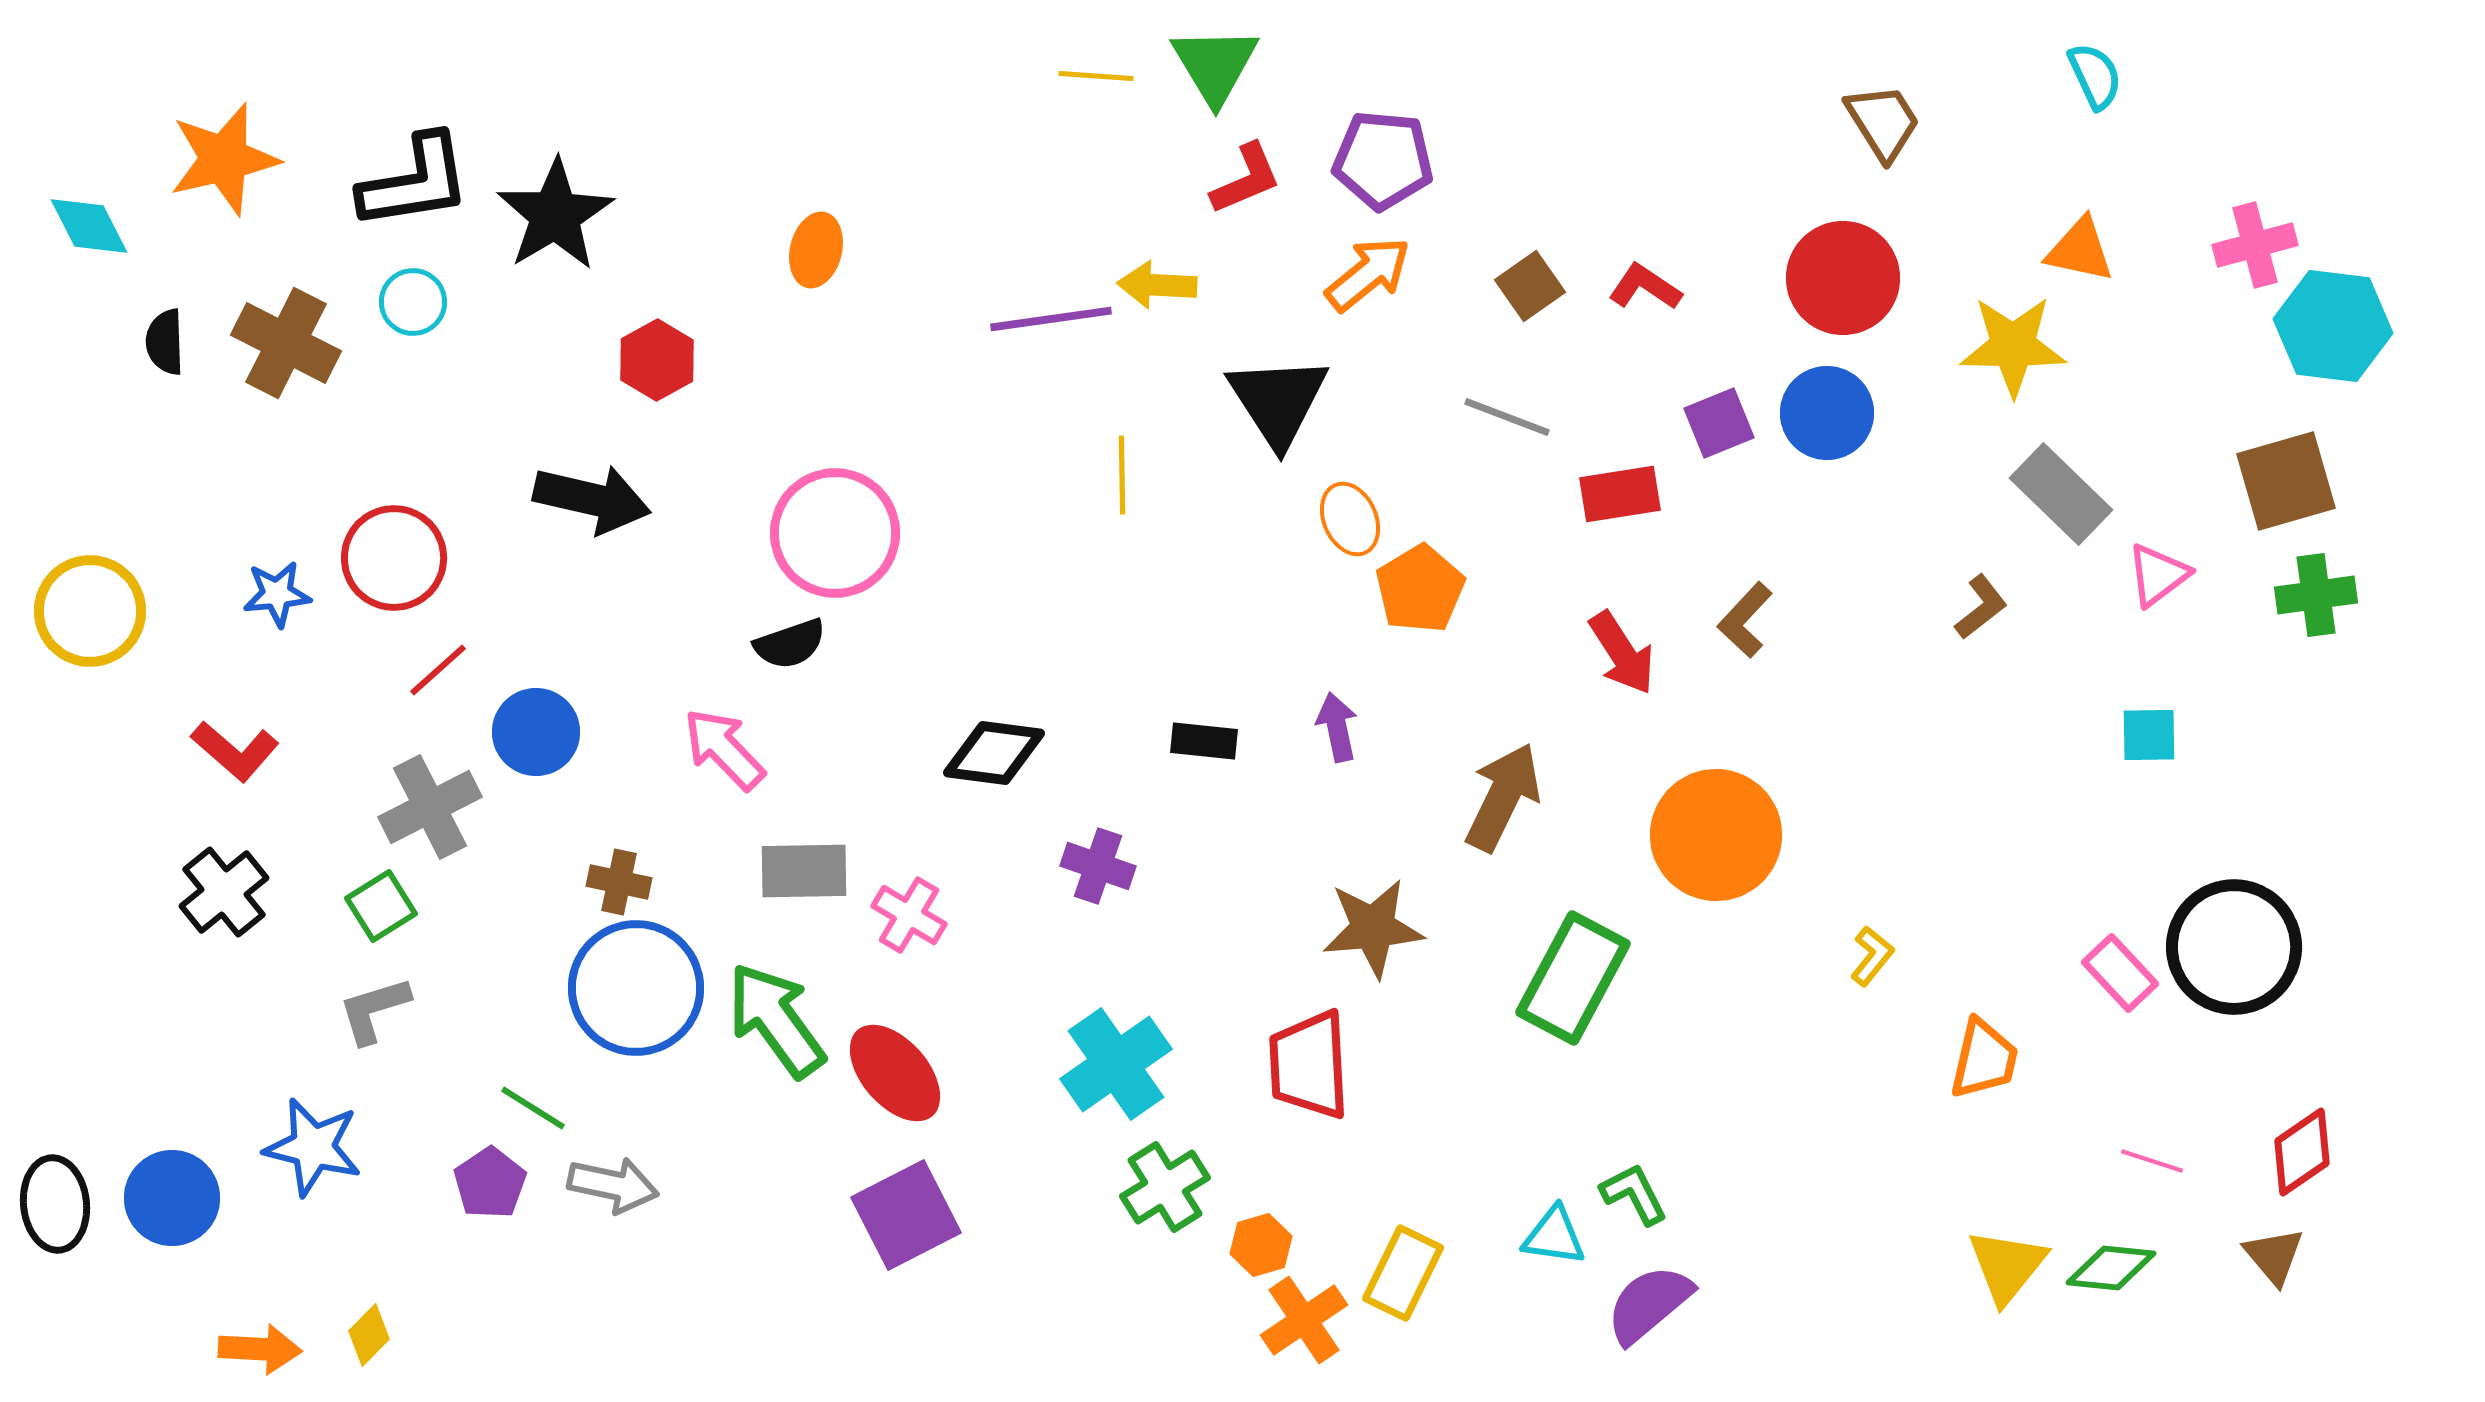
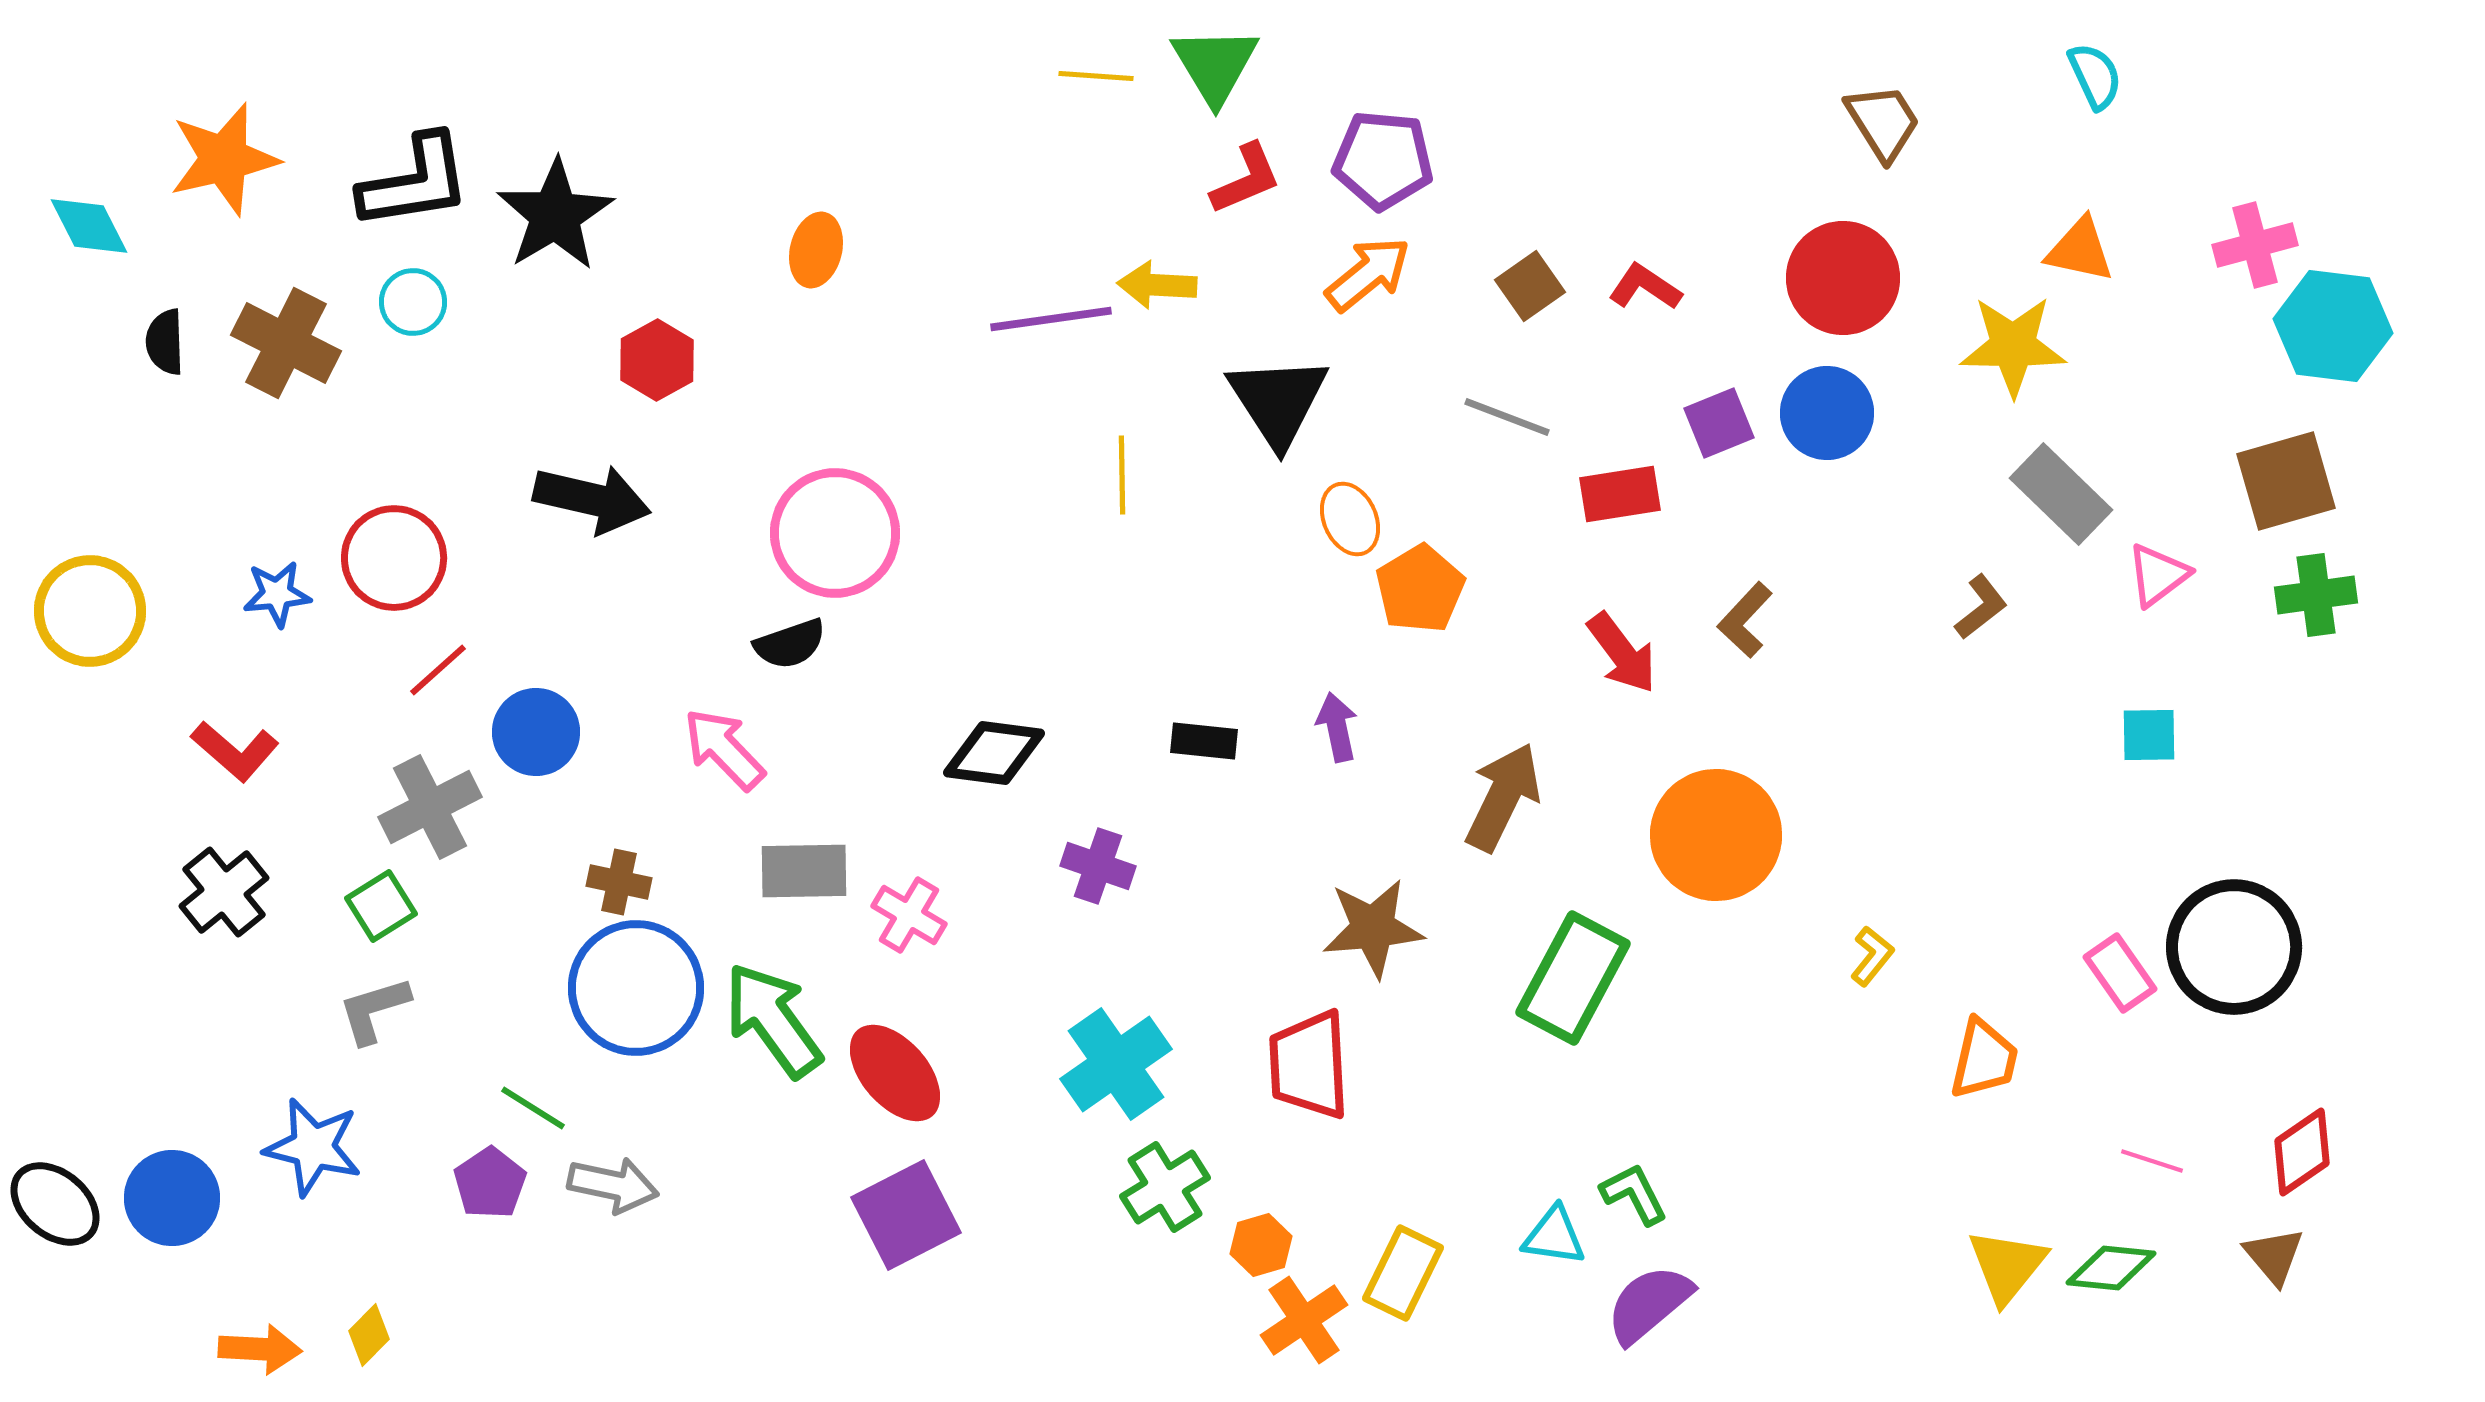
red arrow at (1622, 653): rotated 4 degrees counterclockwise
pink rectangle at (2120, 973): rotated 8 degrees clockwise
green arrow at (776, 1020): moved 3 px left
black ellipse at (55, 1204): rotated 44 degrees counterclockwise
